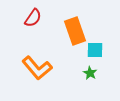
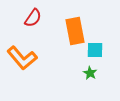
orange rectangle: rotated 8 degrees clockwise
orange L-shape: moved 15 px left, 10 px up
